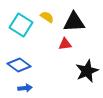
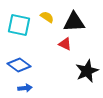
cyan square: moved 2 px left; rotated 20 degrees counterclockwise
red triangle: rotated 32 degrees clockwise
